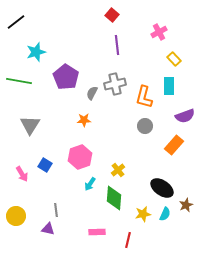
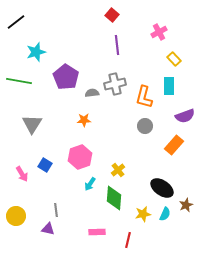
gray semicircle: rotated 56 degrees clockwise
gray triangle: moved 2 px right, 1 px up
